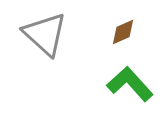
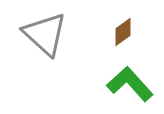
brown diamond: rotated 12 degrees counterclockwise
